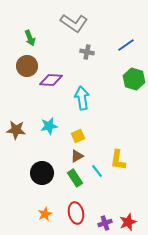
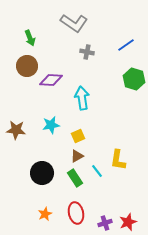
cyan star: moved 2 px right, 1 px up
